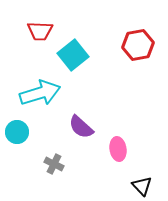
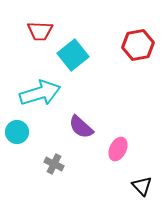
pink ellipse: rotated 35 degrees clockwise
